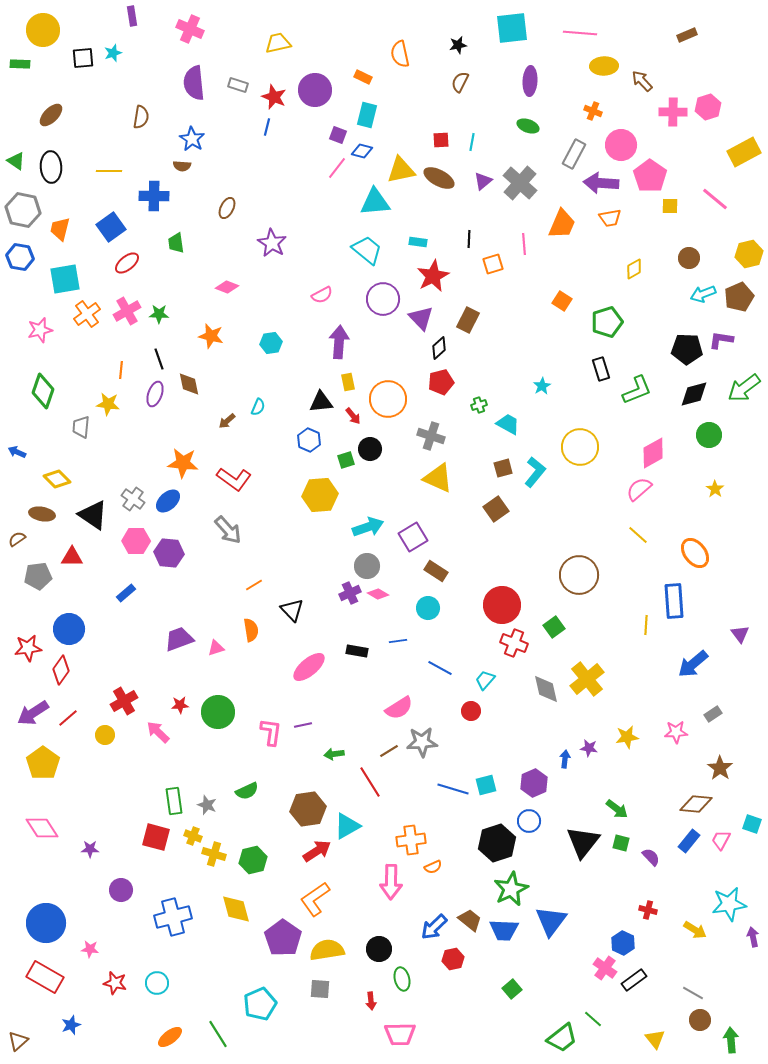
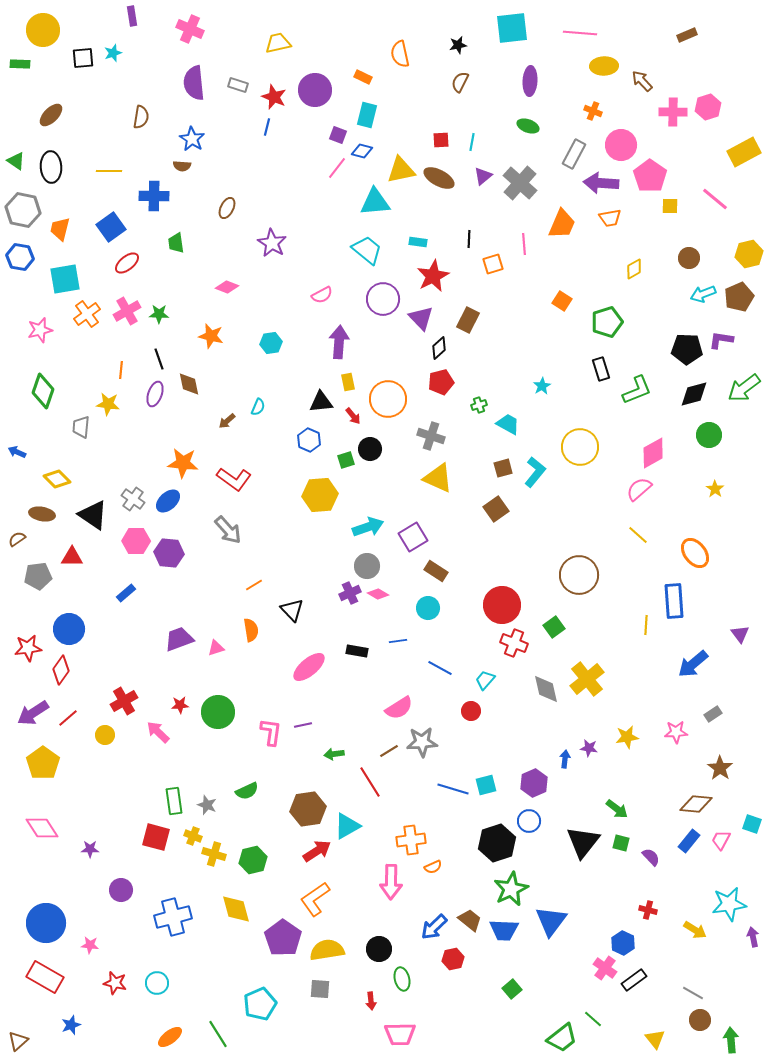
purple triangle at (483, 181): moved 5 px up
pink star at (90, 949): moved 4 px up
